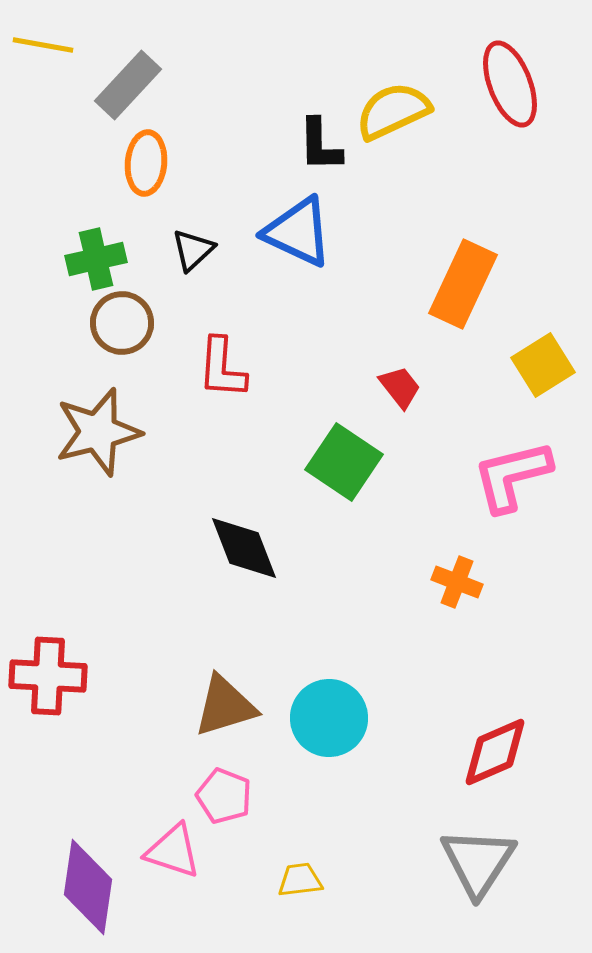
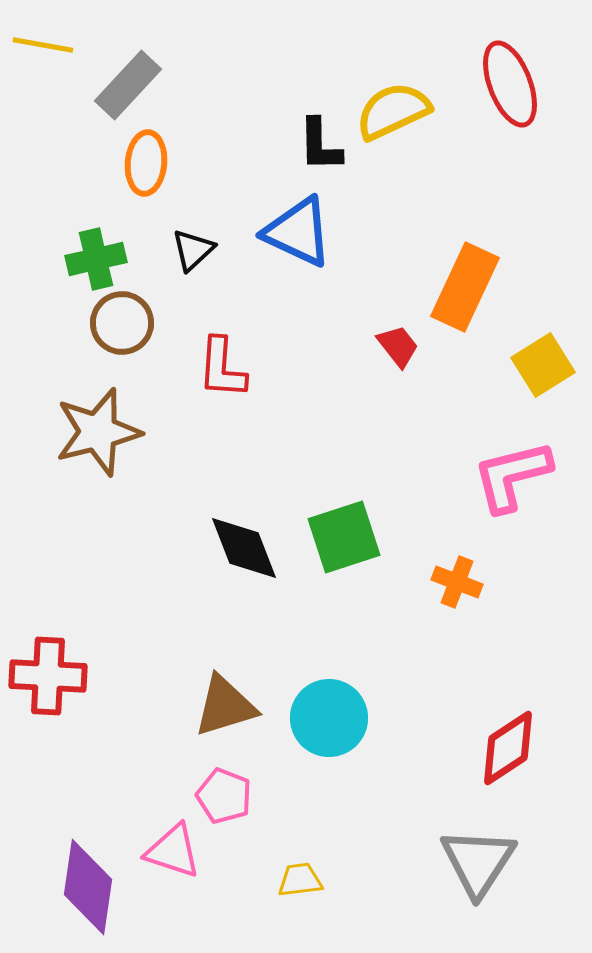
orange rectangle: moved 2 px right, 3 px down
red trapezoid: moved 2 px left, 41 px up
green square: moved 75 px down; rotated 38 degrees clockwise
red diamond: moved 13 px right, 4 px up; rotated 10 degrees counterclockwise
